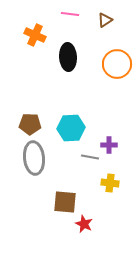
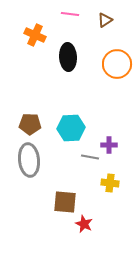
gray ellipse: moved 5 px left, 2 px down
